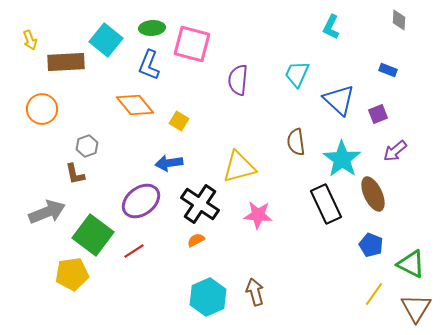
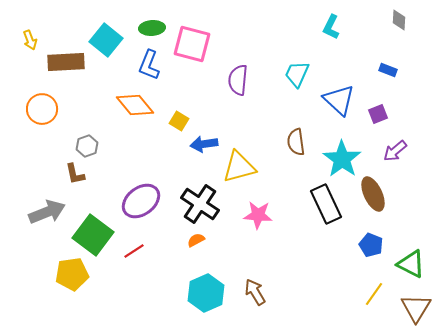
blue arrow: moved 35 px right, 19 px up
brown arrow: rotated 16 degrees counterclockwise
cyan hexagon: moved 2 px left, 4 px up
